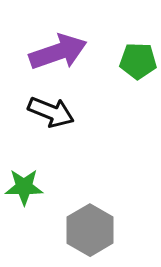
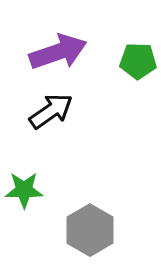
black arrow: moved 1 px up; rotated 57 degrees counterclockwise
green star: moved 3 px down
